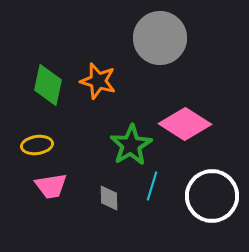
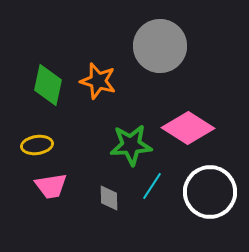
gray circle: moved 8 px down
pink diamond: moved 3 px right, 4 px down
green star: rotated 27 degrees clockwise
cyan line: rotated 16 degrees clockwise
white circle: moved 2 px left, 4 px up
